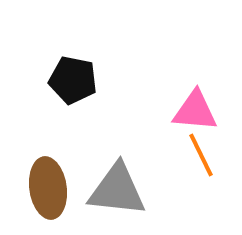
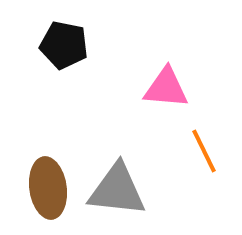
black pentagon: moved 9 px left, 35 px up
pink triangle: moved 29 px left, 23 px up
orange line: moved 3 px right, 4 px up
